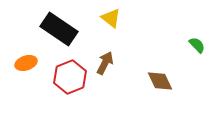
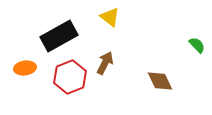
yellow triangle: moved 1 px left, 1 px up
black rectangle: moved 7 px down; rotated 63 degrees counterclockwise
orange ellipse: moved 1 px left, 5 px down; rotated 10 degrees clockwise
